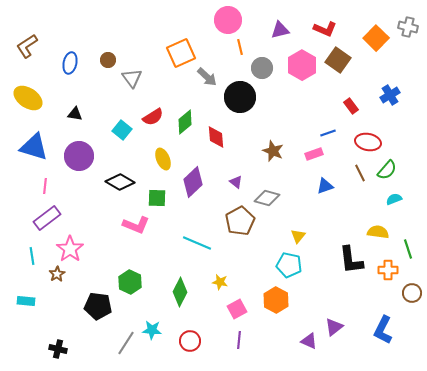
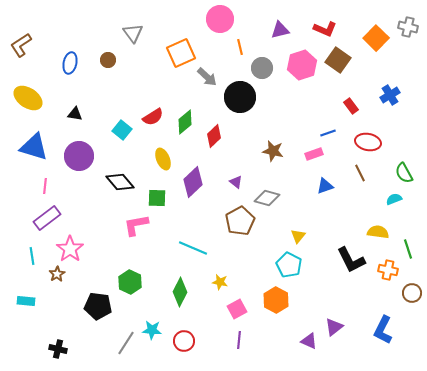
pink circle at (228, 20): moved 8 px left, 1 px up
brown L-shape at (27, 46): moved 6 px left, 1 px up
pink hexagon at (302, 65): rotated 12 degrees clockwise
gray triangle at (132, 78): moved 1 px right, 45 px up
red diamond at (216, 137): moved 2 px left, 1 px up; rotated 50 degrees clockwise
brown star at (273, 151): rotated 10 degrees counterclockwise
green semicircle at (387, 170): moved 17 px right, 3 px down; rotated 110 degrees clockwise
black diamond at (120, 182): rotated 20 degrees clockwise
pink L-shape at (136, 225): rotated 148 degrees clockwise
cyan line at (197, 243): moved 4 px left, 5 px down
black L-shape at (351, 260): rotated 20 degrees counterclockwise
cyan pentagon at (289, 265): rotated 15 degrees clockwise
orange cross at (388, 270): rotated 12 degrees clockwise
red circle at (190, 341): moved 6 px left
